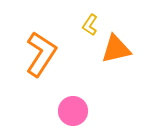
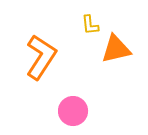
yellow L-shape: rotated 40 degrees counterclockwise
orange L-shape: moved 3 px down
